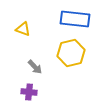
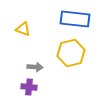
gray arrow: rotated 42 degrees counterclockwise
purple cross: moved 5 px up
